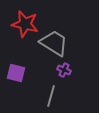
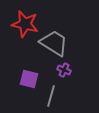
purple square: moved 13 px right, 6 px down
